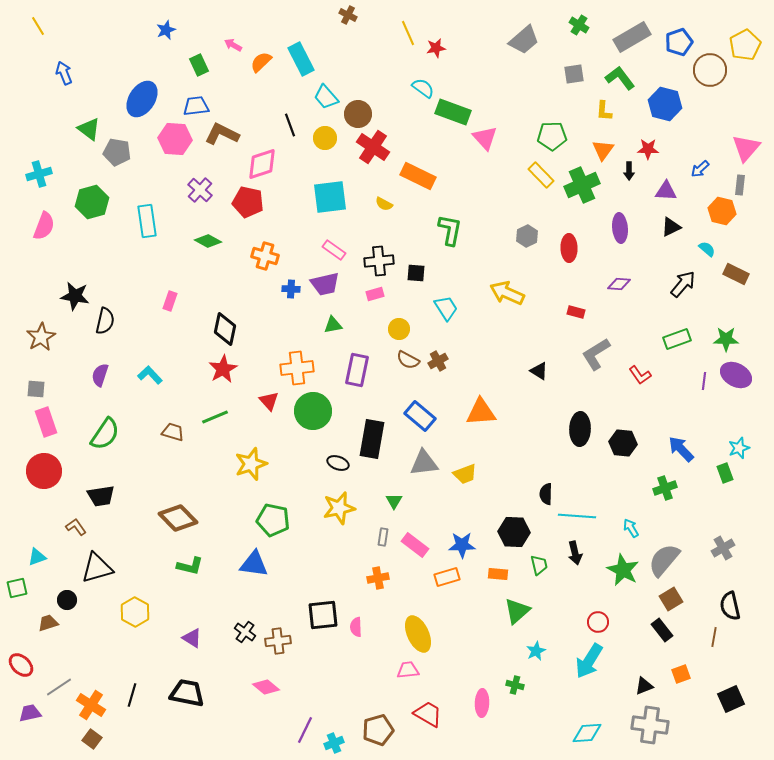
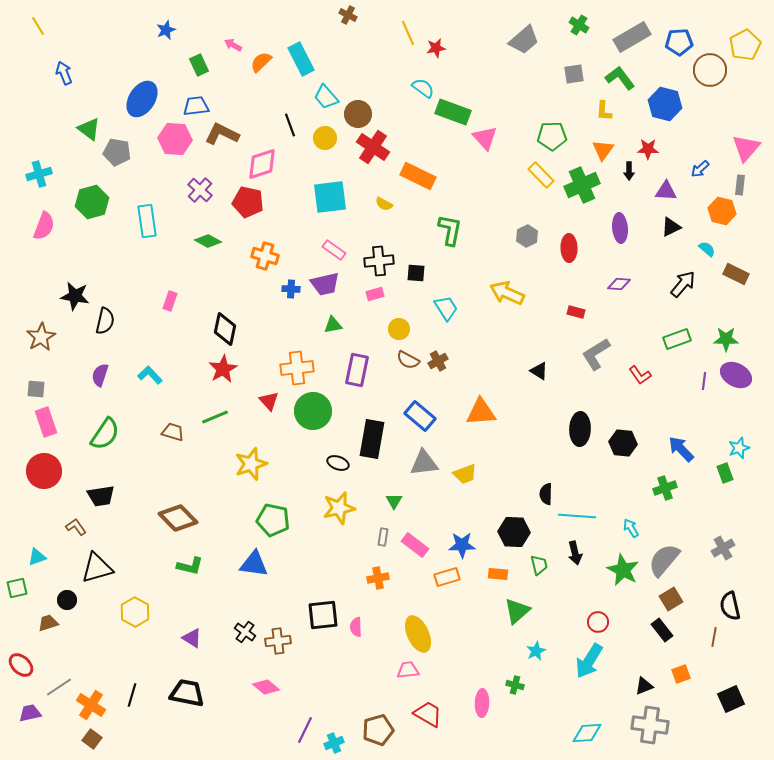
blue pentagon at (679, 42): rotated 16 degrees clockwise
